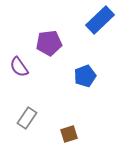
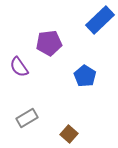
blue pentagon: rotated 20 degrees counterclockwise
gray rectangle: rotated 25 degrees clockwise
brown square: rotated 30 degrees counterclockwise
